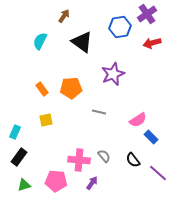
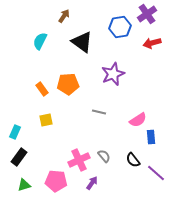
orange pentagon: moved 3 px left, 4 px up
blue rectangle: rotated 40 degrees clockwise
pink cross: rotated 30 degrees counterclockwise
purple line: moved 2 px left
